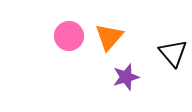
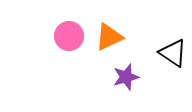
orange triangle: rotated 24 degrees clockwise
black triangle: rotated 16 degrees counterclockwise
